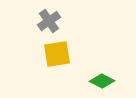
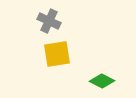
gray cross: rotated 30 degrees counterclockwise
